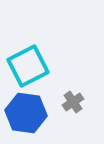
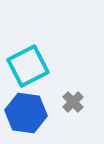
gray cross: rotated 10 degrees counterclockwise
